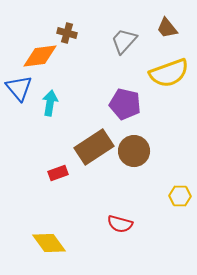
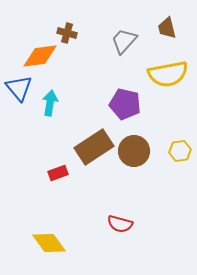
brown trapezoid: rotated 25 degrees clockwise
yellow semicircle: moved 1 px left, 1 px down; rotated 9 degrees clockwise
yellow hexagon: moved 45 px up; rotated 10 degrees counterclockwise
